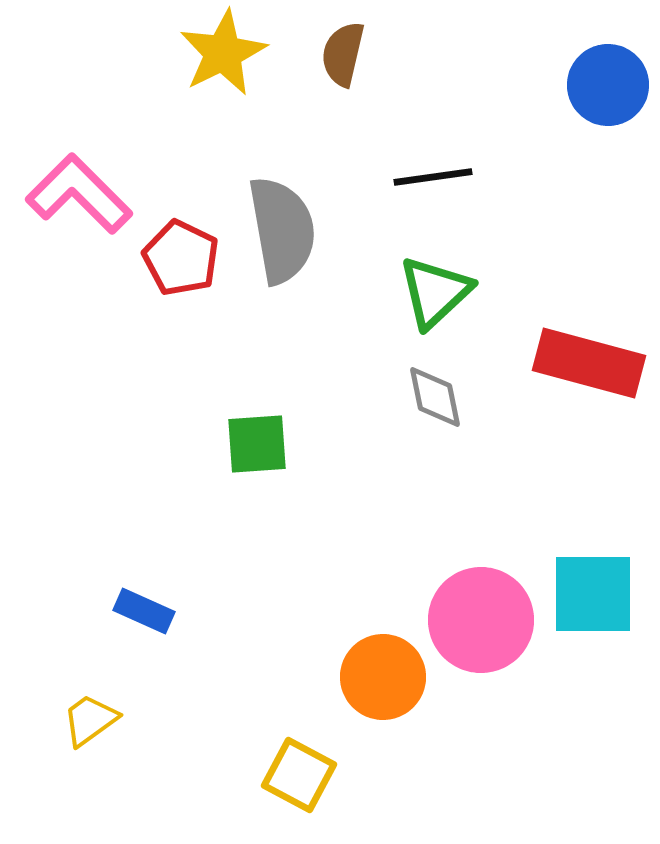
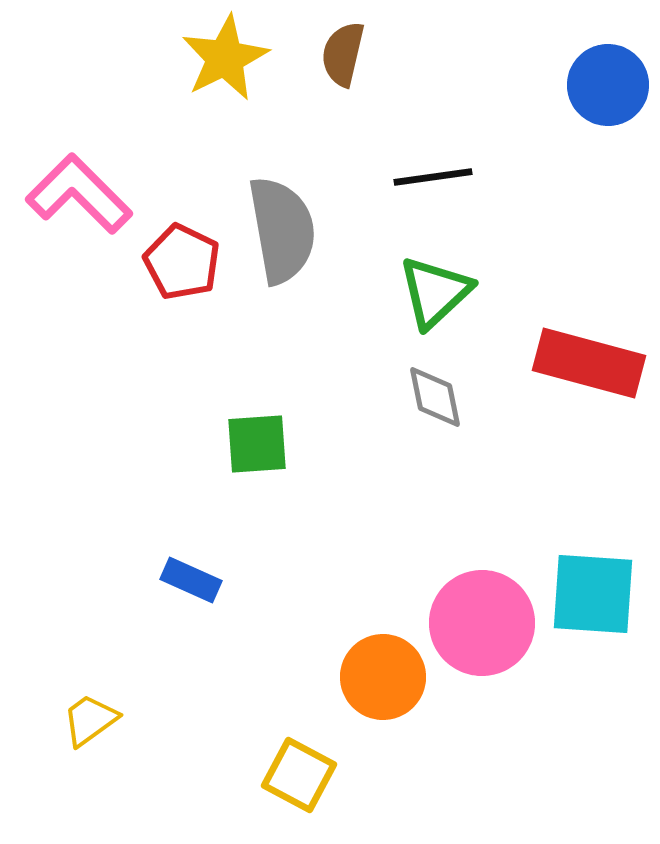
yellow star: moved 2 px right, 5 px down
red pentagon: moved 1 px right, 4 px down
cyan square: rotated 4 degrees clockwise
blue rectangle: moved 47 px right, 31 px up
pink circle: moved 1 px right, 3 px down
